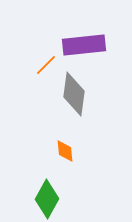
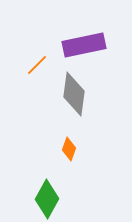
purple rectangle: rotated 6 degrees counterclockwise
orange line: moved 9 px left
orange diamond: moved 4 px right, 2 px up; rotated 25 degrees clockwise
